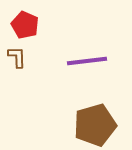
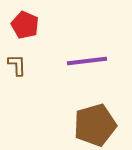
brown L-shape: moved 8 px down
